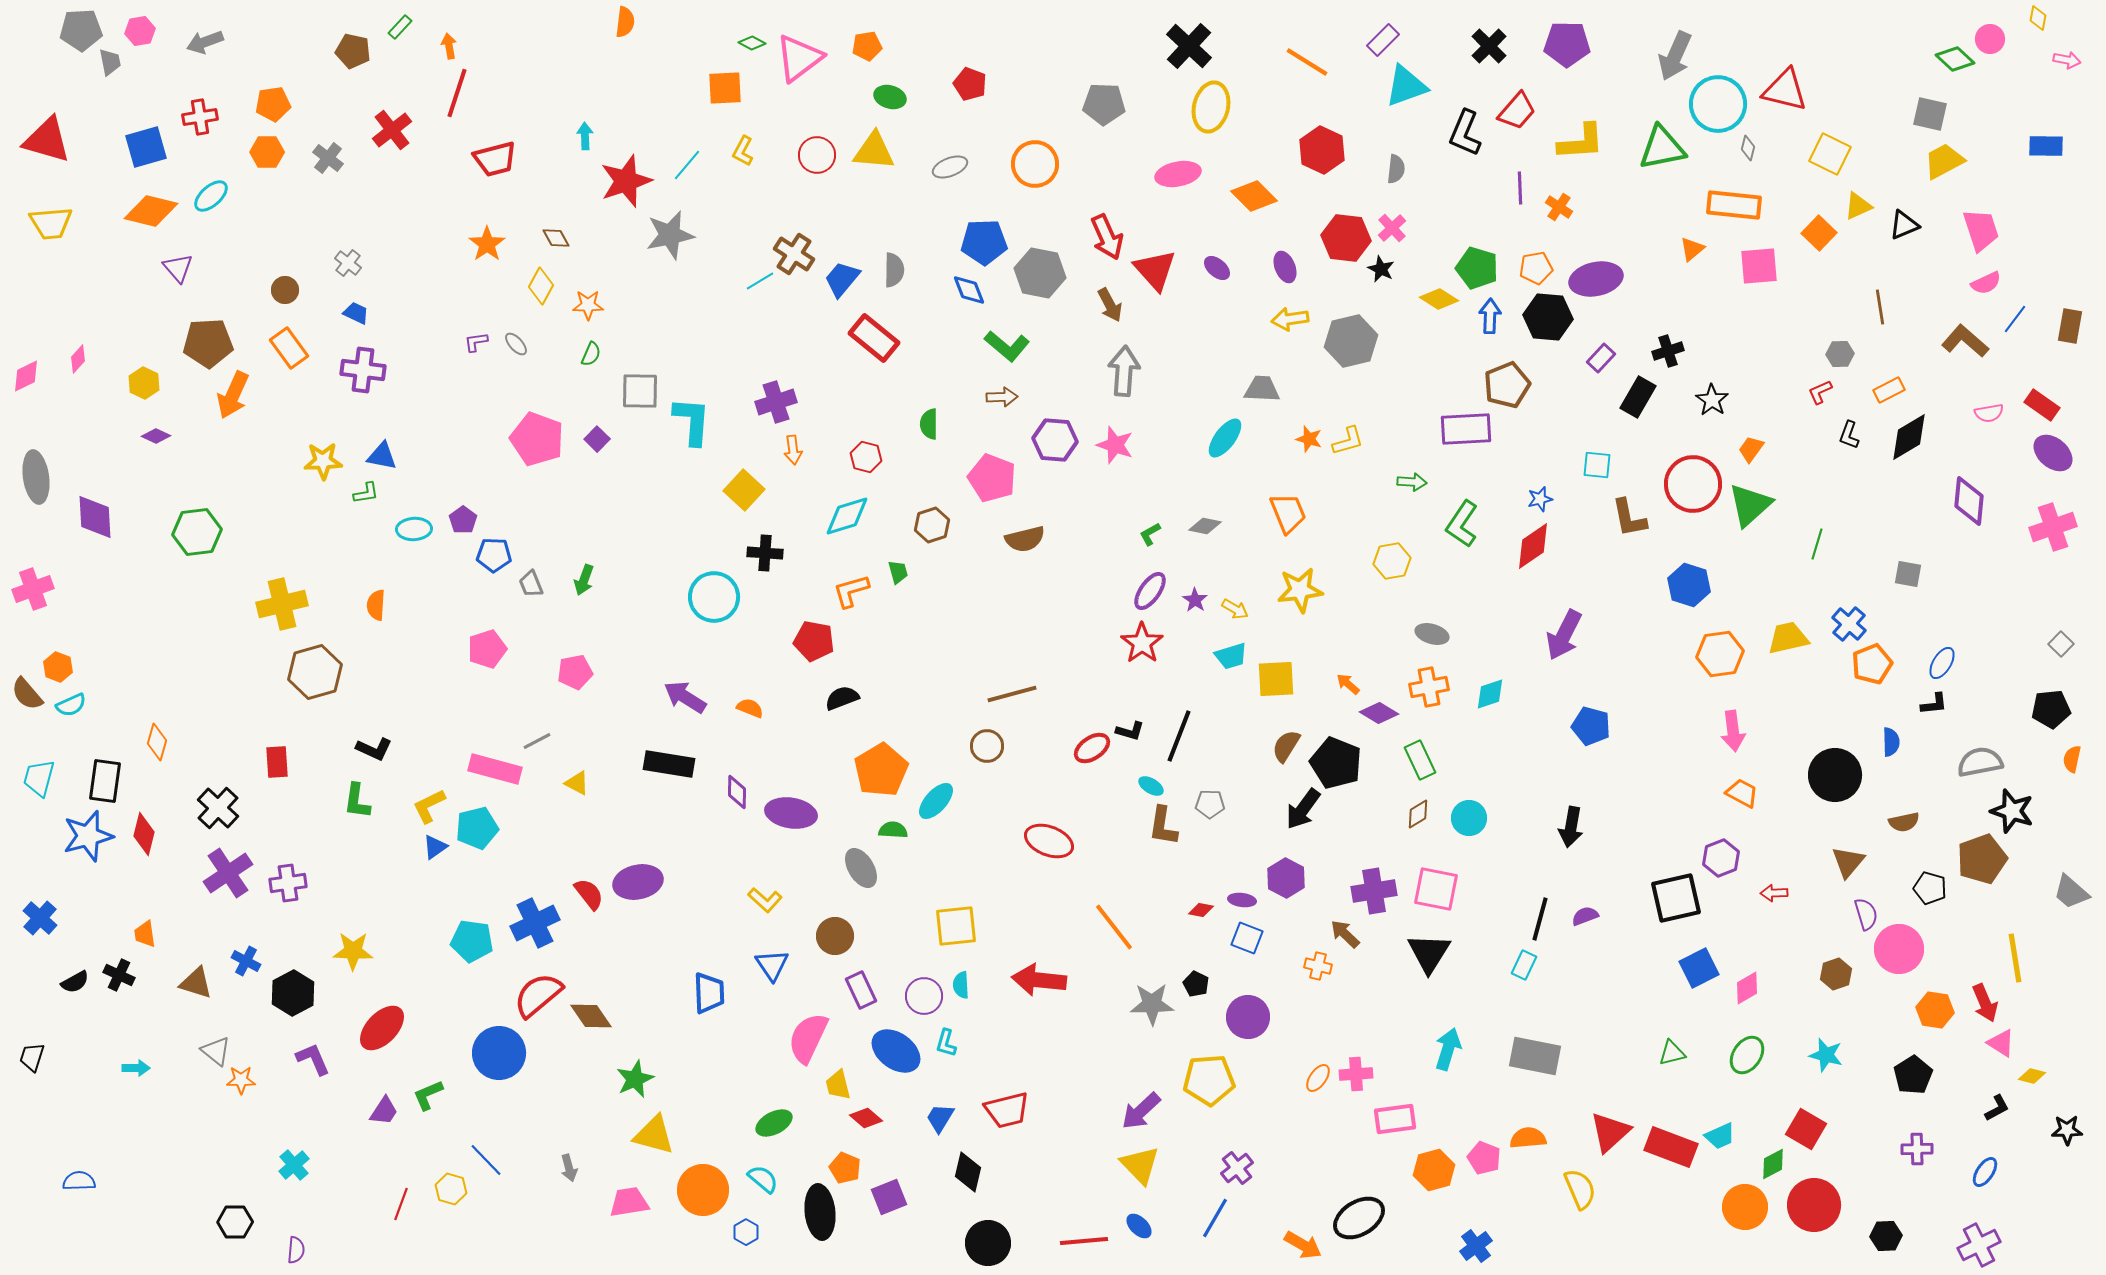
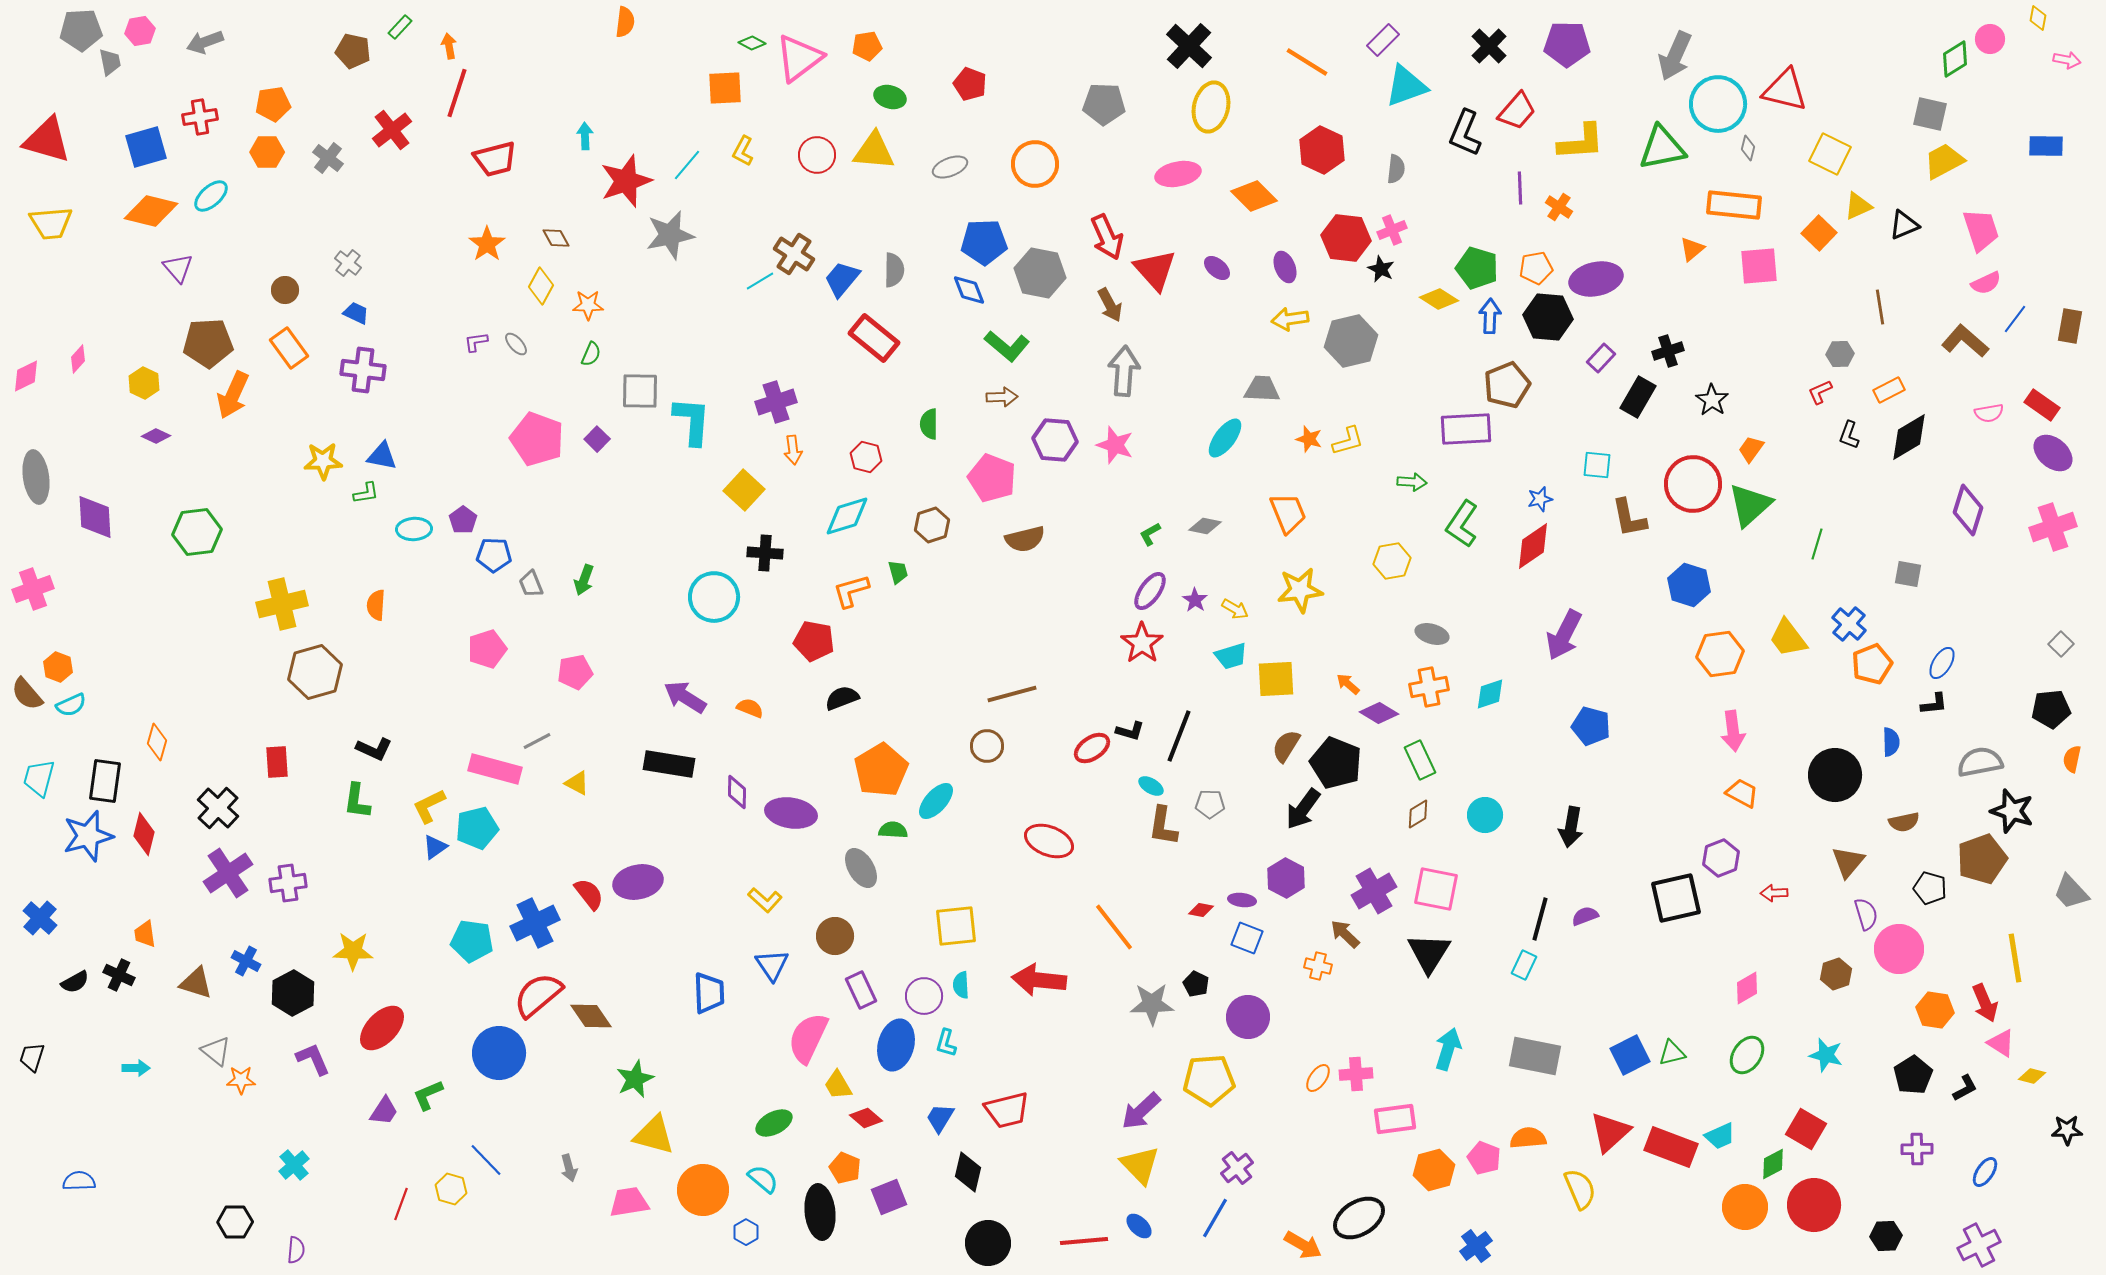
green diamond at (1955, 59): rotated 75 degrees counterclockwise
pink cross at (1392, 228): moved 2 px down; rotated 20 degrees clockwise
purple diamond at (1969, 501): moved 1 px left, 9 px down; rotated 12 degrees clockwise
yellow trapezoid at (1788, 638): rotated 114 degrees counterclockwise
cyan circle at (1469, 818): moved 16 px right, 3 px up
purple cross at (1374, 891): rotated 21 degrees counterclockwise
gray trapezoid at (2071, 892): rotated 6 degrees clockwise
blue square at (1699, 968): moved 69 px left, 87 px down
blue ellipse at (896, 1051): moved 6 px up; rotated 69 degrees clockwise
yellow trapezoid at (838, 1085): rotated 16 degrees counterclockwise
black L-shape at (1997, 1108): moved 32 px left, 20 px up
